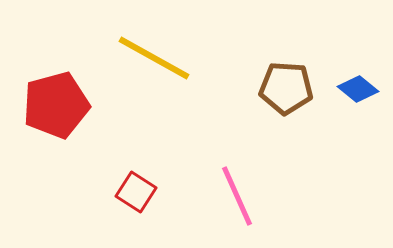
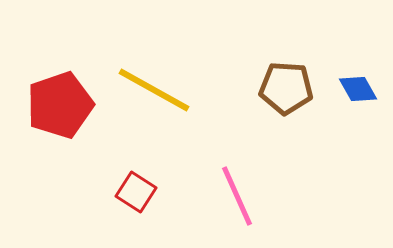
yellow line: moved 32 px down
blue diamond: rotated 21 degrees clockwise
red pentagon: moved 4 px right; rotated 4 degrees counterclockwise
